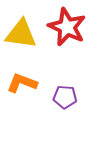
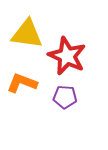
red star: moved 29 px down
yellow triangle: moved 6 px right
